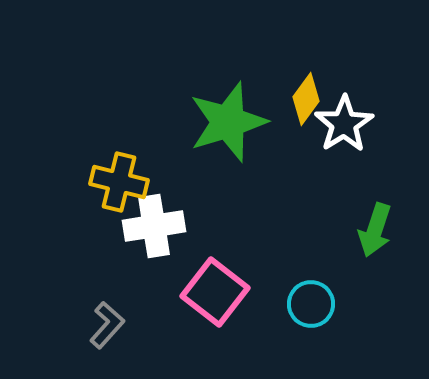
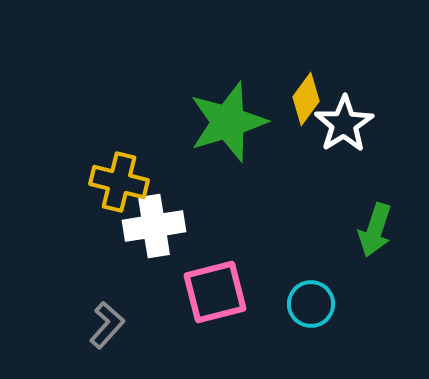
pink square: rotated 38 degrees clockwise
